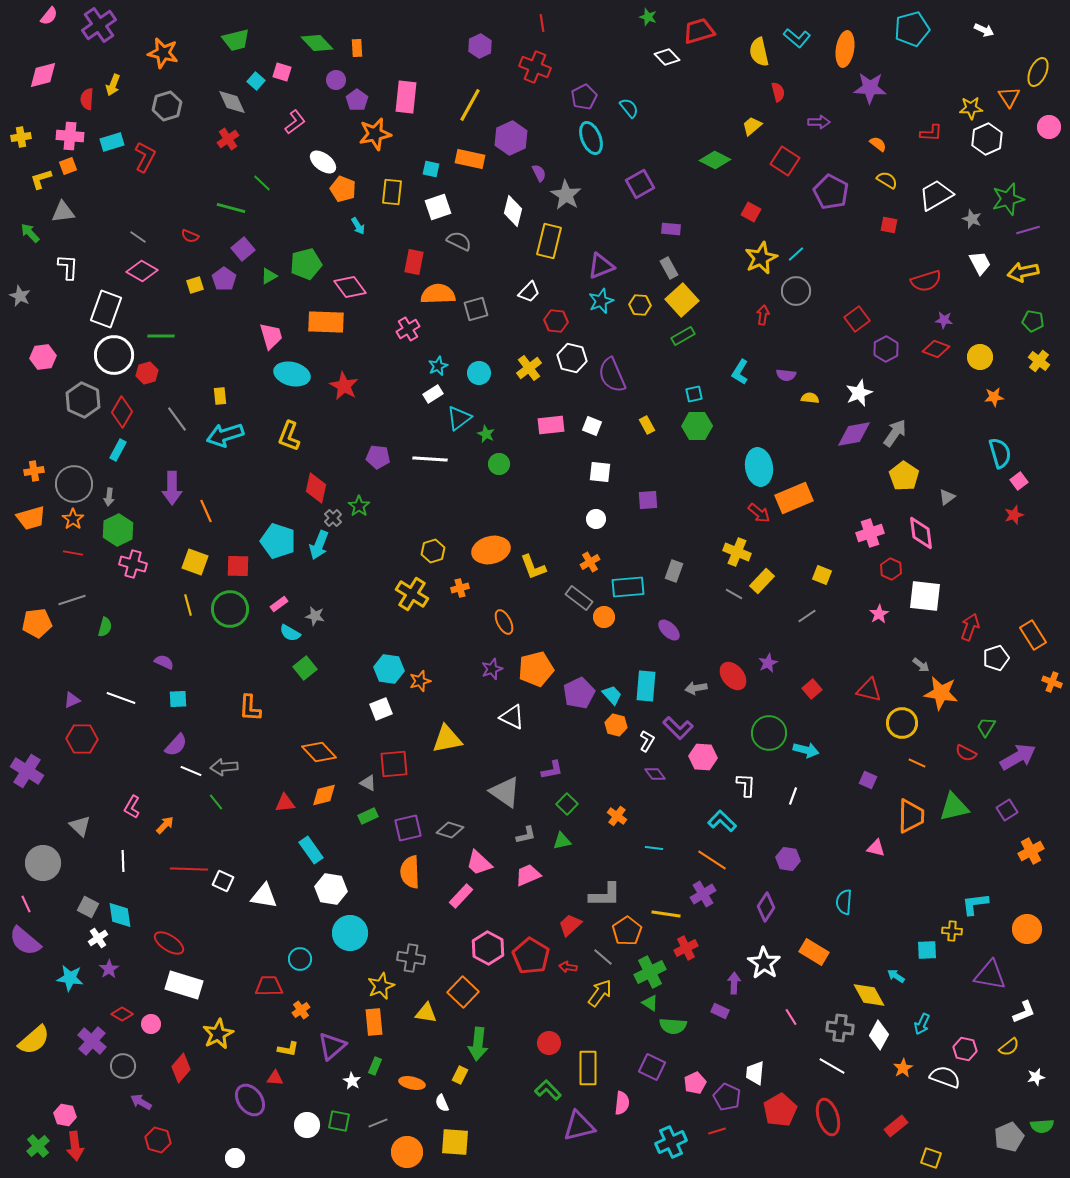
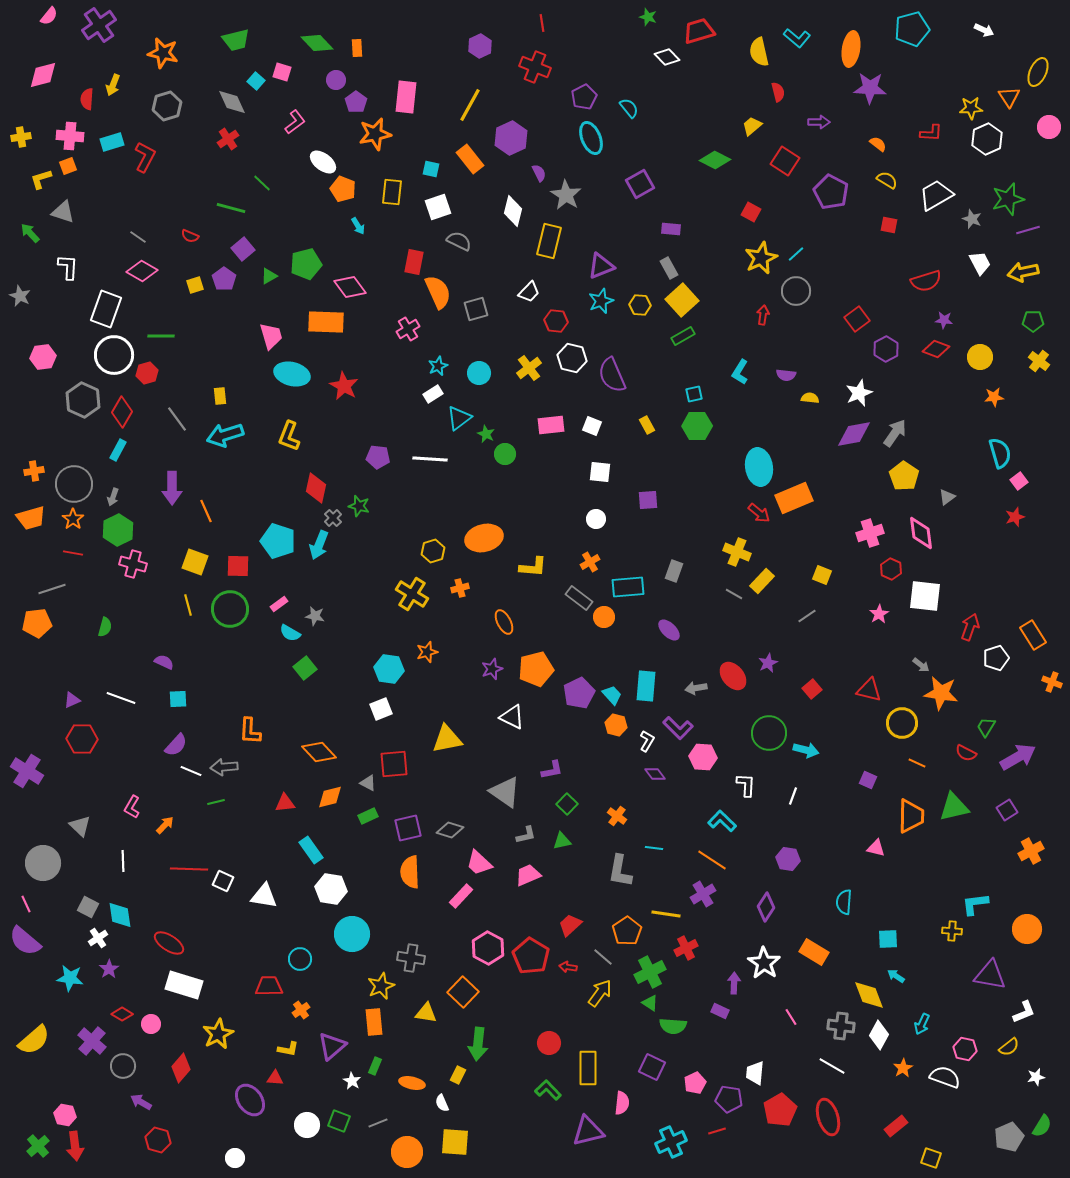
orange ellipse at (845, 49): moved 6 px right
purple pentagon at (357, 100): moved 1 px left, 2 px down
orange rectangle at (470, 159): rotated 40 degrees clockwise
gray triangle at (63, 212): rotated 25 degrees clockwise
orange semicircle at (438, 294): moved 2 px up; rotated 68 degrees clockwise
green pentagon at (1033, 321): rotated 10 degrees counterclockwise
green circle at (499, 464): moved 6 px right, 10 px up
gray arrow at (109, 497): moved 4 px right; rotated 12 degrees clockwise
green star at (359, 506): rotated 20 degrees counterclockwise
red star at (1014, 515): moved 1 px right, 2 px down
orange ellipse at (491, 550): moved 7 px left, 12 px up
yellow L-shape at (533, 567): rotated 64 degrees counterclockwise
gray line at (72, 600): moved 20 px left, 11 px up
orange star at (420, 681): moved 7 px right, 29 px up
orange L-shape at (250, 708): moved 23 px down
orange diamond at (324, 795): moved 6 px right, 2 px down
green line at (216, 802): rotated 66 degrees counterclockwise
gray L-shape at (605, 895): moved 15 px right, 24 px up; rotated 100 degrees clockwise
cyan circle at (350, 933): moved 2 px right, 1 px down
cyan square at (927, 950): moved 39 px left, 11 px up
yellow diamond at (869, 995): rotated 8 degrees clockwise
gray cross at (840, 1028): moved 1 px right, 2 px up
yellow rectangle at (460, 1075): moved 2 px left
purple pentagon at (727, 1097): moved 2 px right, 2 px down; rotated 16 degrees counterclockwise
green square at (339, 1121): rotated 10 degrees clockwise
purple triangle at (579, 1126): moved 9 px right, 5 px down
green semicircle at (1042, 1126): rotated 55 degrees counterclockwise
